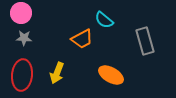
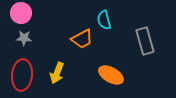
cyan semicircle: rotated 36 degrees clockwise
